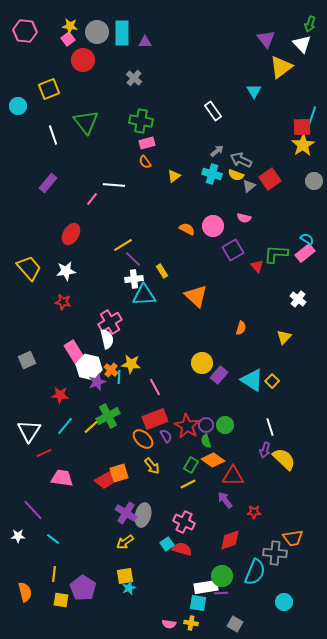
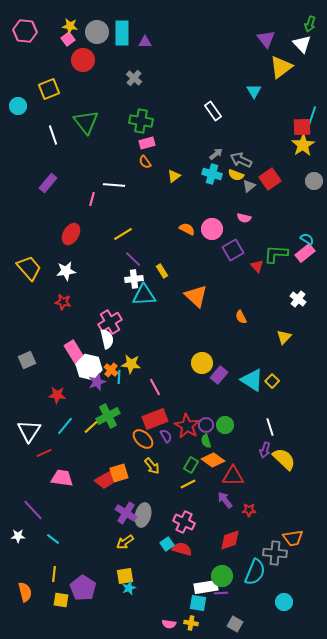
gray arrow at (217, 151): moved 1 px left, 3 px down
pink line at (92, 199): rotated 24 degrees counterclockwise
pink circle at (213, 226): moved 1 px left, 3 px down
yellow line at (123, 245): moved 11 px up
orange semicircle at (241, 328): moved 11 px up; rotated 136 degrees clockwise
red star at (60, 395): moved 3 px left
red star at (254, 512): moved 5 px left, 2 px up
